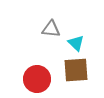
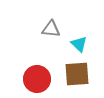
cyan triangle: moved 3 px right, 1 px down
brown square: moved 1 px right, 4 px down
